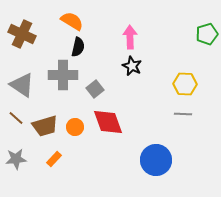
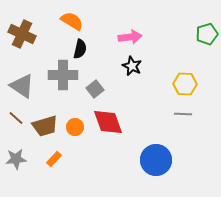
pink arrow: rotated 85 degrees clockwise
black semicircle: moved 2 px right, 2 px down
gray triangle: moved 1 px down
